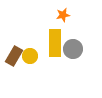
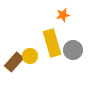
yellow rectangle: moved 3 px left; rotated 16 degrees counterclockwise
gray circle: moved 1 px down
brown rectangle: moved 6 px down; rotated 12 degrees clockwise
